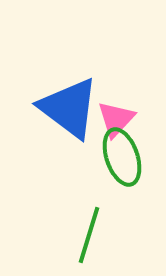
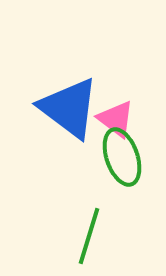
pink triangle: rotated 36 degrees counterclockwise
green line: moved 1 px down
